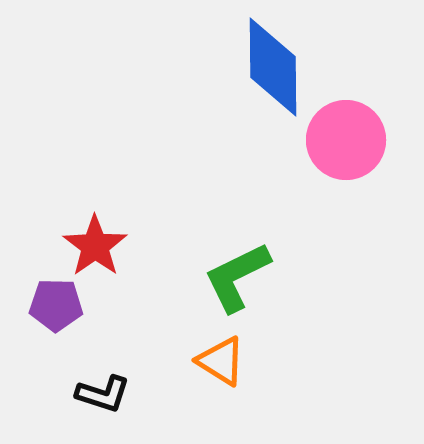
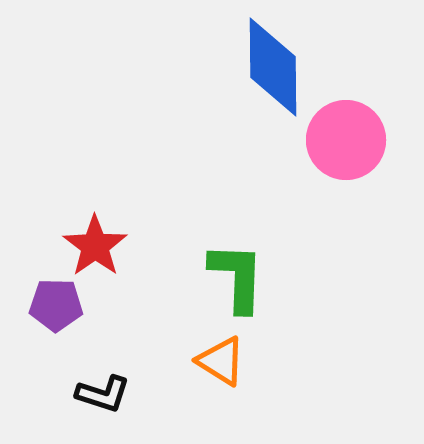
green L-shape: rotated 118 degrees clockwise
